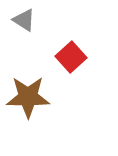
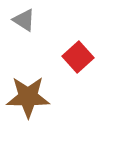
red square: moved 7 px right
